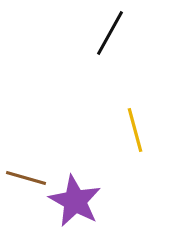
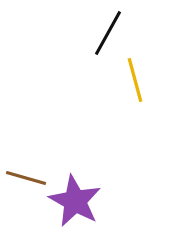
black line: moved 2 px left
yellow line: moved 50 px up
